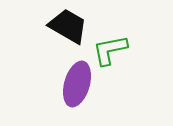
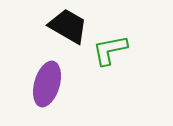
purple ellipse: moved 30 px left
